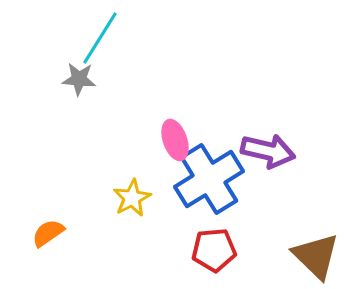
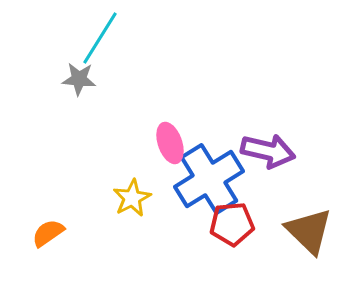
pink ellipse: moved 5 px left, 3 px down
red pentagon: moved 18 px right, 26 px up
brown triangle: moved 7 px left, 25 px up
